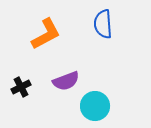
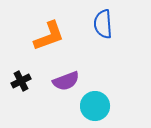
orange L-shape: moved 3 px right, 2 px down; rotated 8 degrees clockwise
black cross: moved 6 px up
